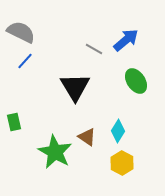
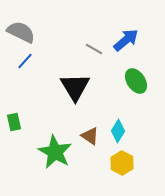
brown triangle: moved 3 px right, 1 px up
